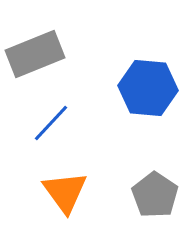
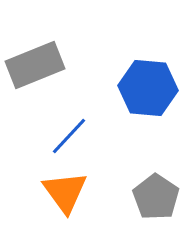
gray rectangle: moved 11 px down
blue line: moved 18 px right, 13 px down
gray pentagon: moved 1 px right, 2 px down
